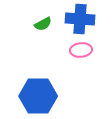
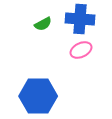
pink ellipse: rotated 20 degrees counterclockwise
